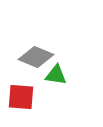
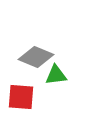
green triangle: rotated 15 degrees counterclockwise
